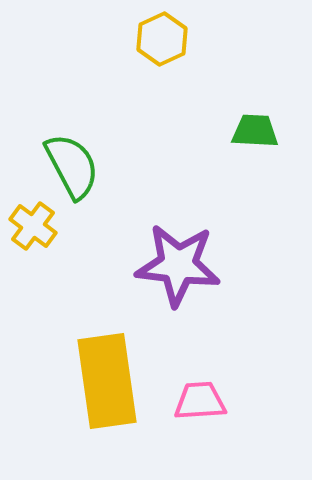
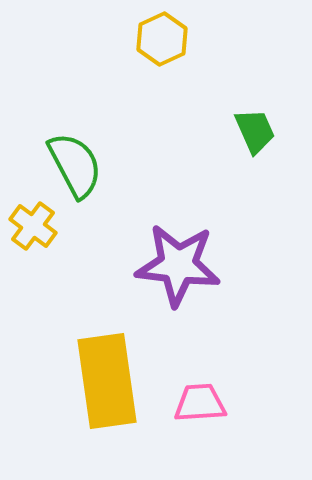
green trapezoid: rotated 63 degrees clockwise
green semicircle: moved 3 px right, 1 px up
pink trapezoid: moved 2 px down
